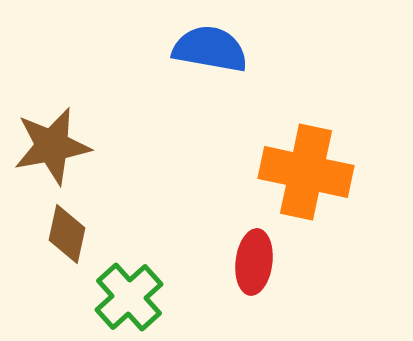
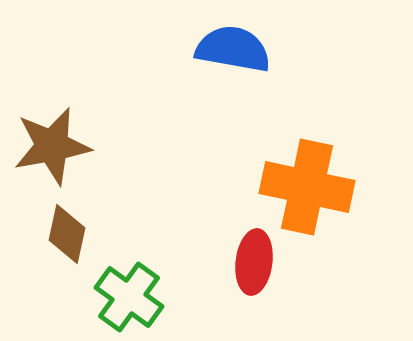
blue semicircle: moved 23 px right
orange cross: moved 1 px right, 15 px down
green cross: rotated 12 degrees counterclockwise
